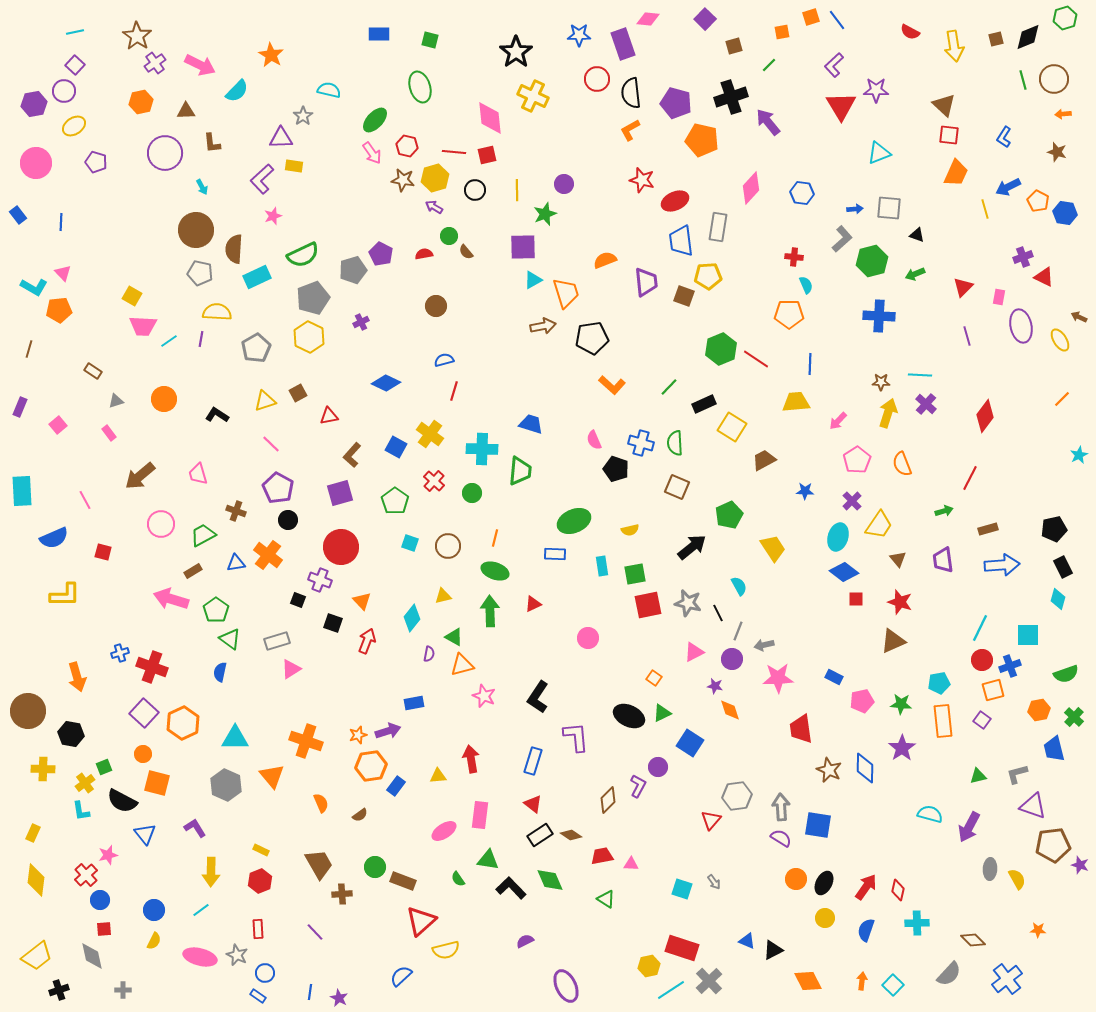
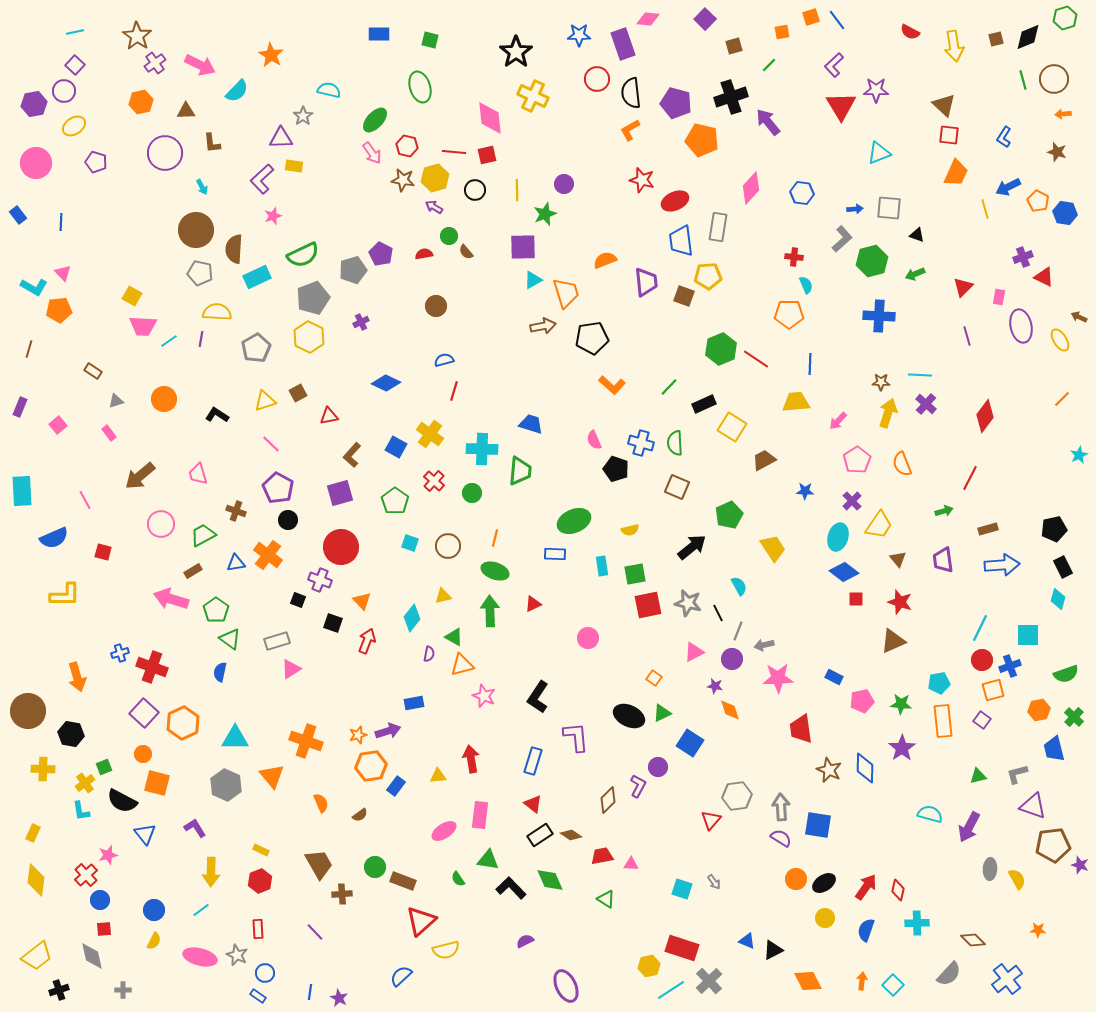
black ellipse at (824, 883): rotated 30 degrees clockwise
